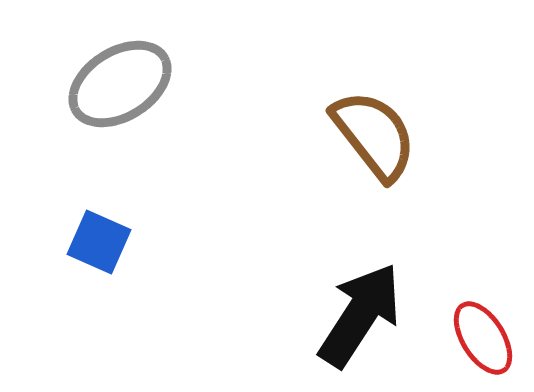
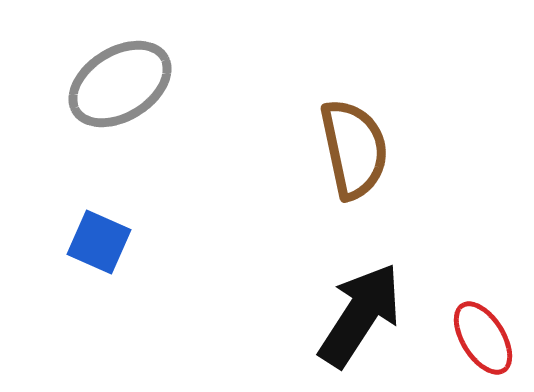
brown semicircle: moved 20 px left, 14 px down; rotated 26 degrees clockwise
